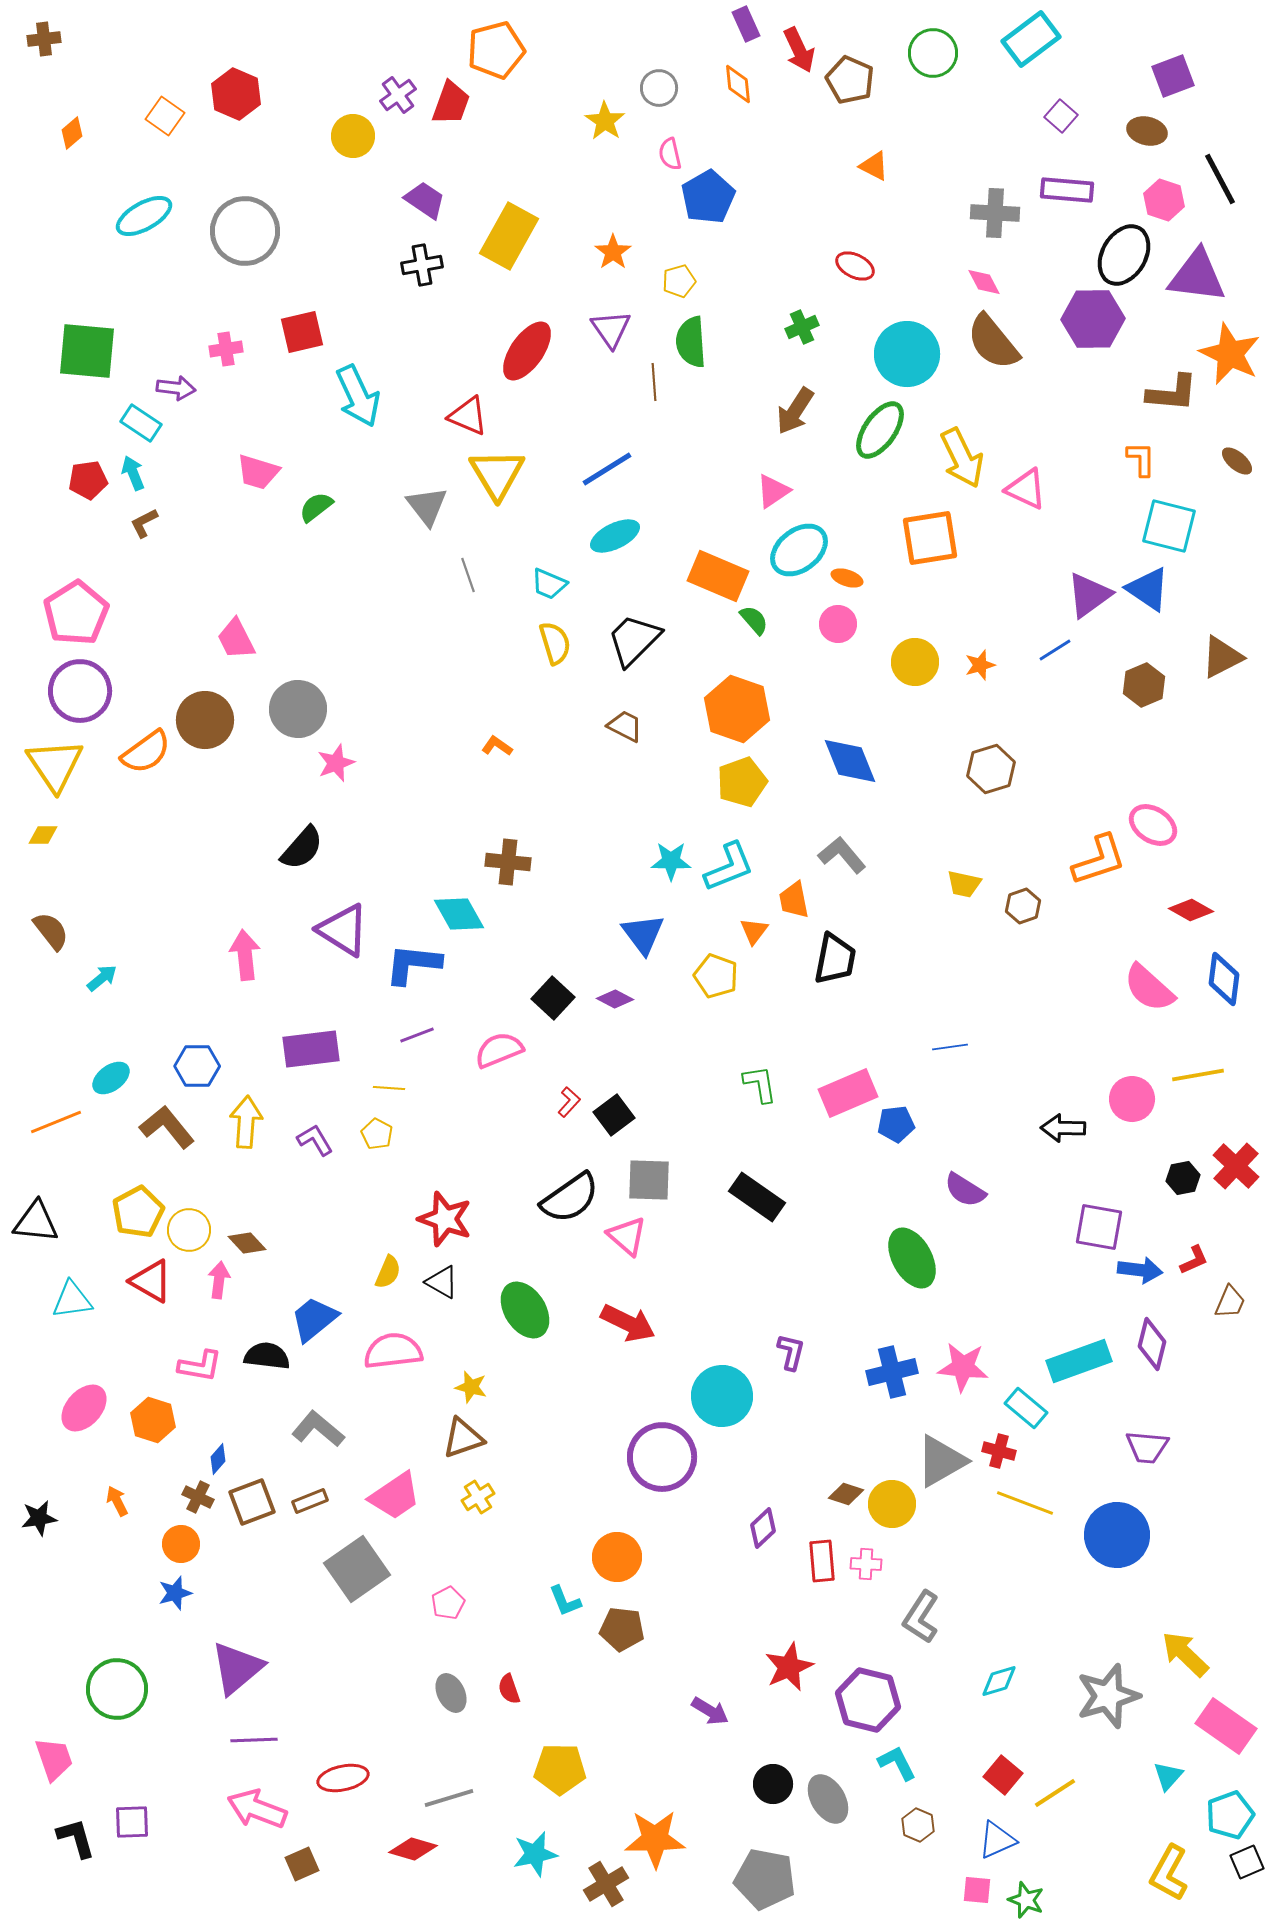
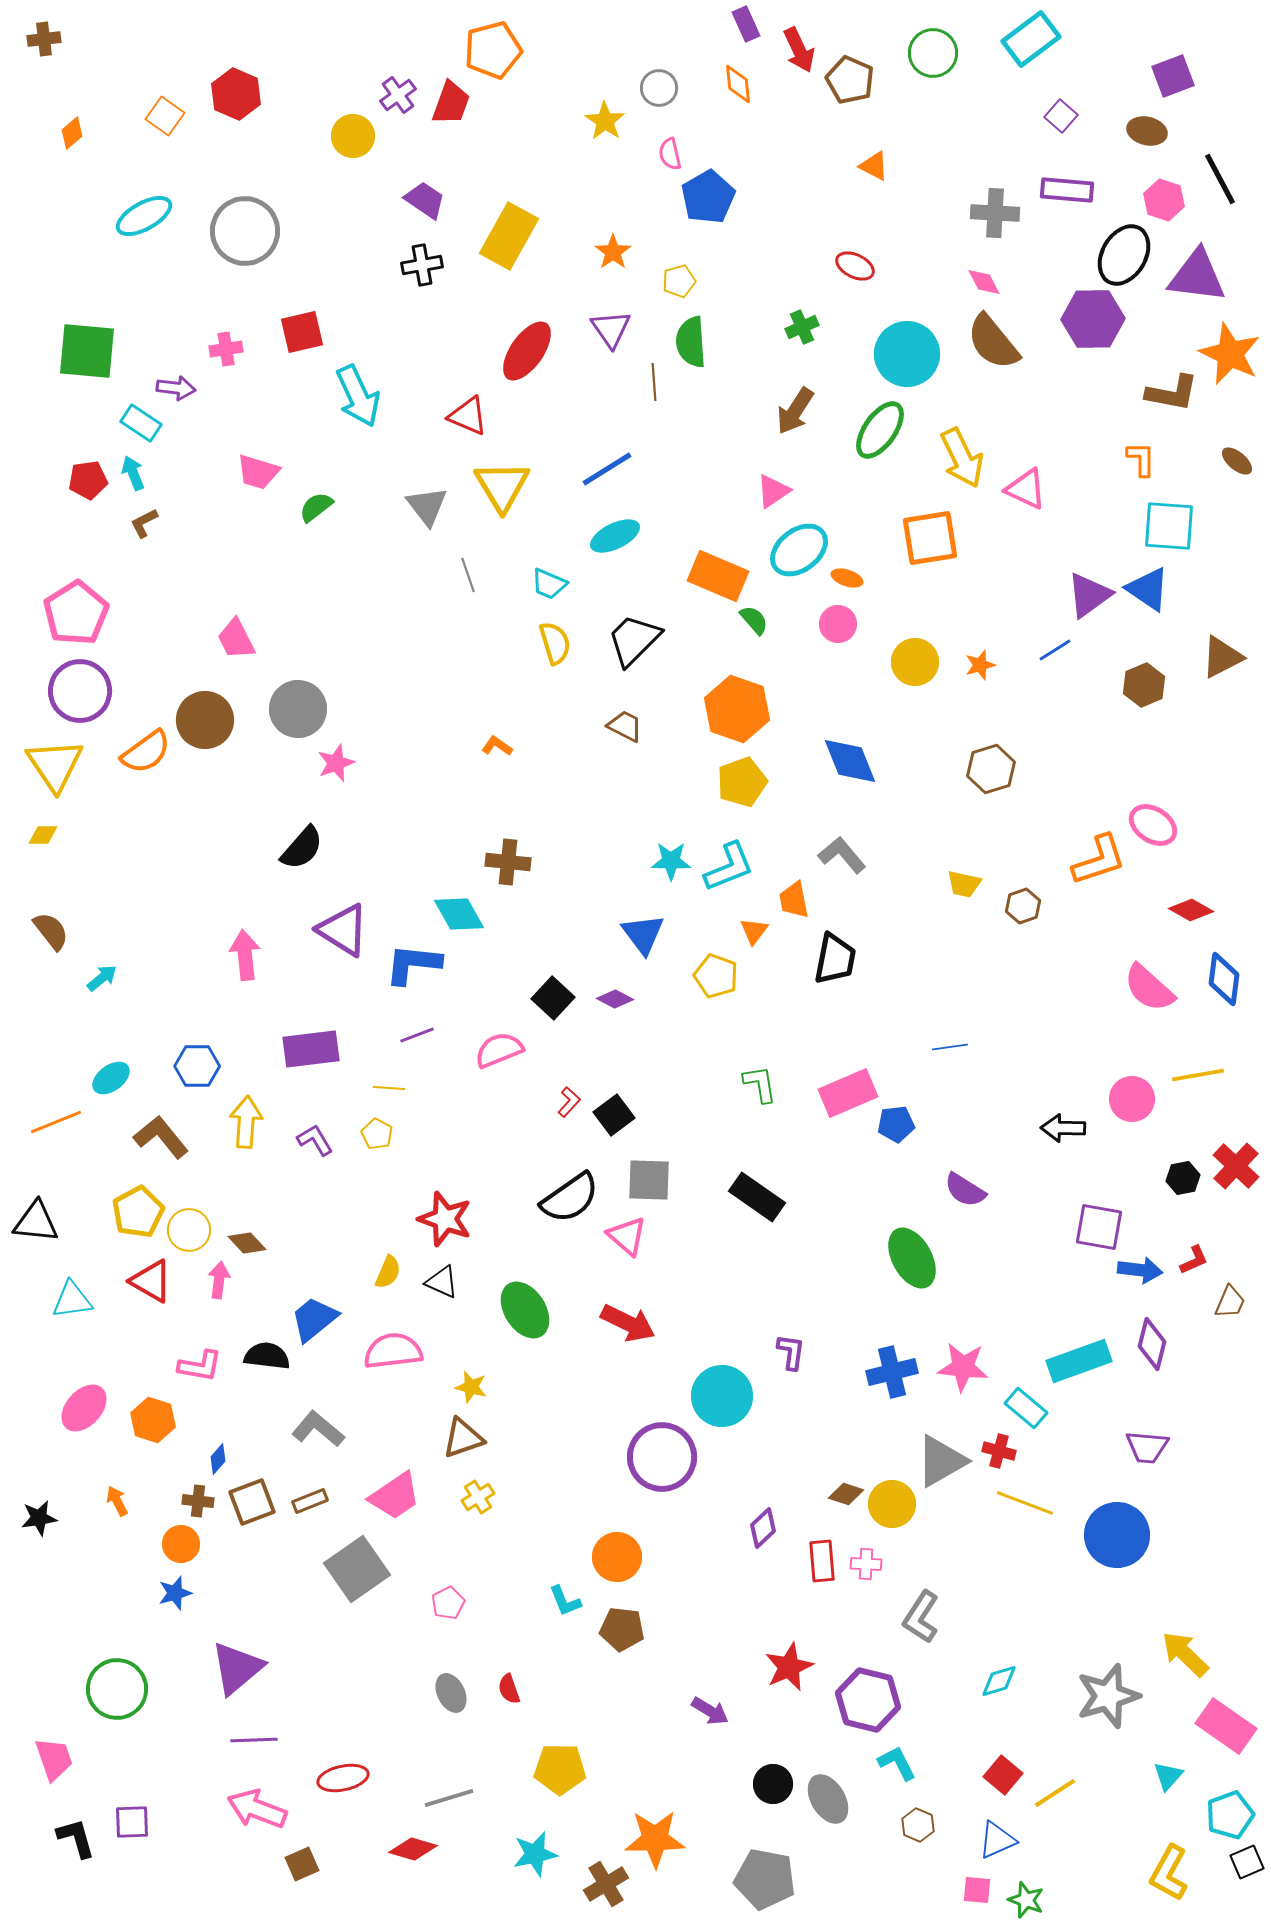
orange pentagon at (496, 50): moved 3 px left
brown L-shape at (1172, 393): rotated 6 degrees clockwise
yellow triangle at (497, 474): moved 5 px right, 12 px down
cyan square at (1169, 526): rotated 10 degrees counterclockwise
brown L-shape at (167, 1127): moved 6 px left, 10 px down
black triangle at (442, 1282): rotated 6 degrees counterclockwise
purple L-shape at (791, 1352): rotated 6 degrees counterclockwise
brown cross at (198, 1497): moved 4 px down; rotated 20 degrees counterclockwise
